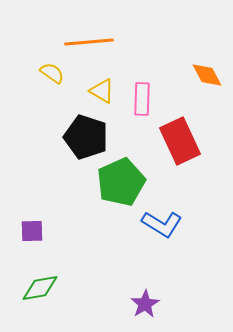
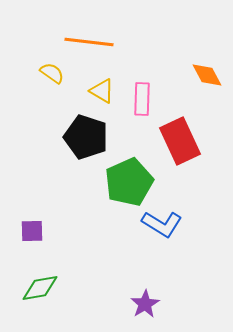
orange line: rotated 12 degrees clockwise
green pentagon: moved 8 px right
